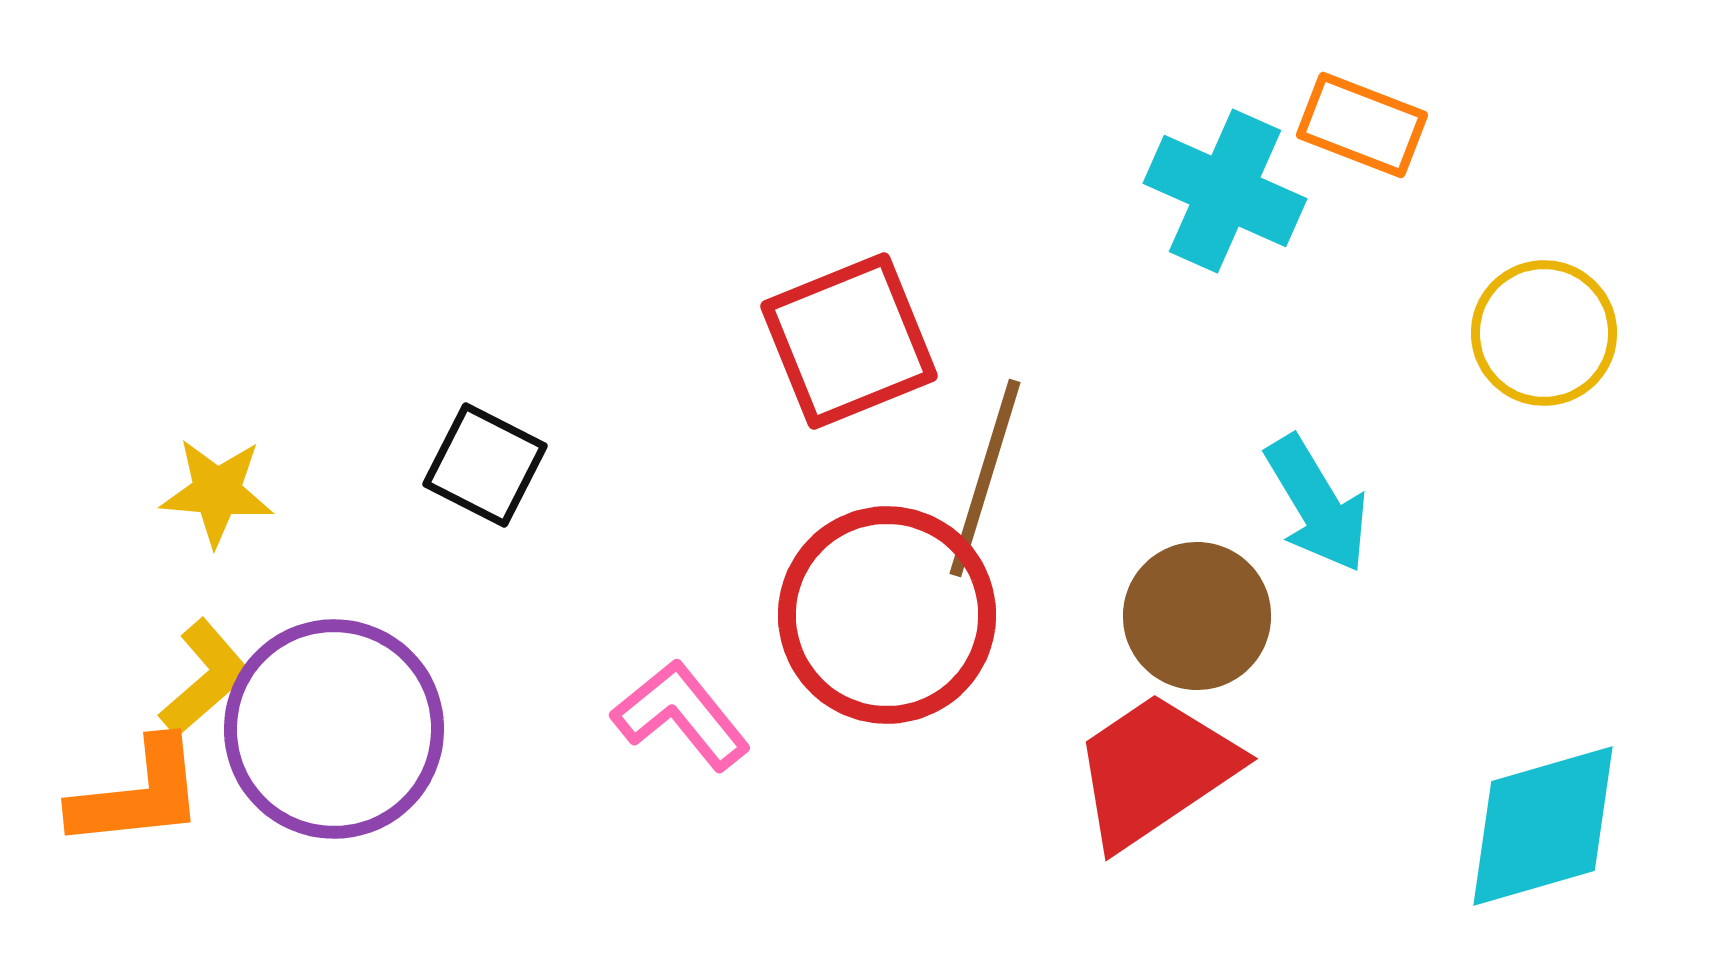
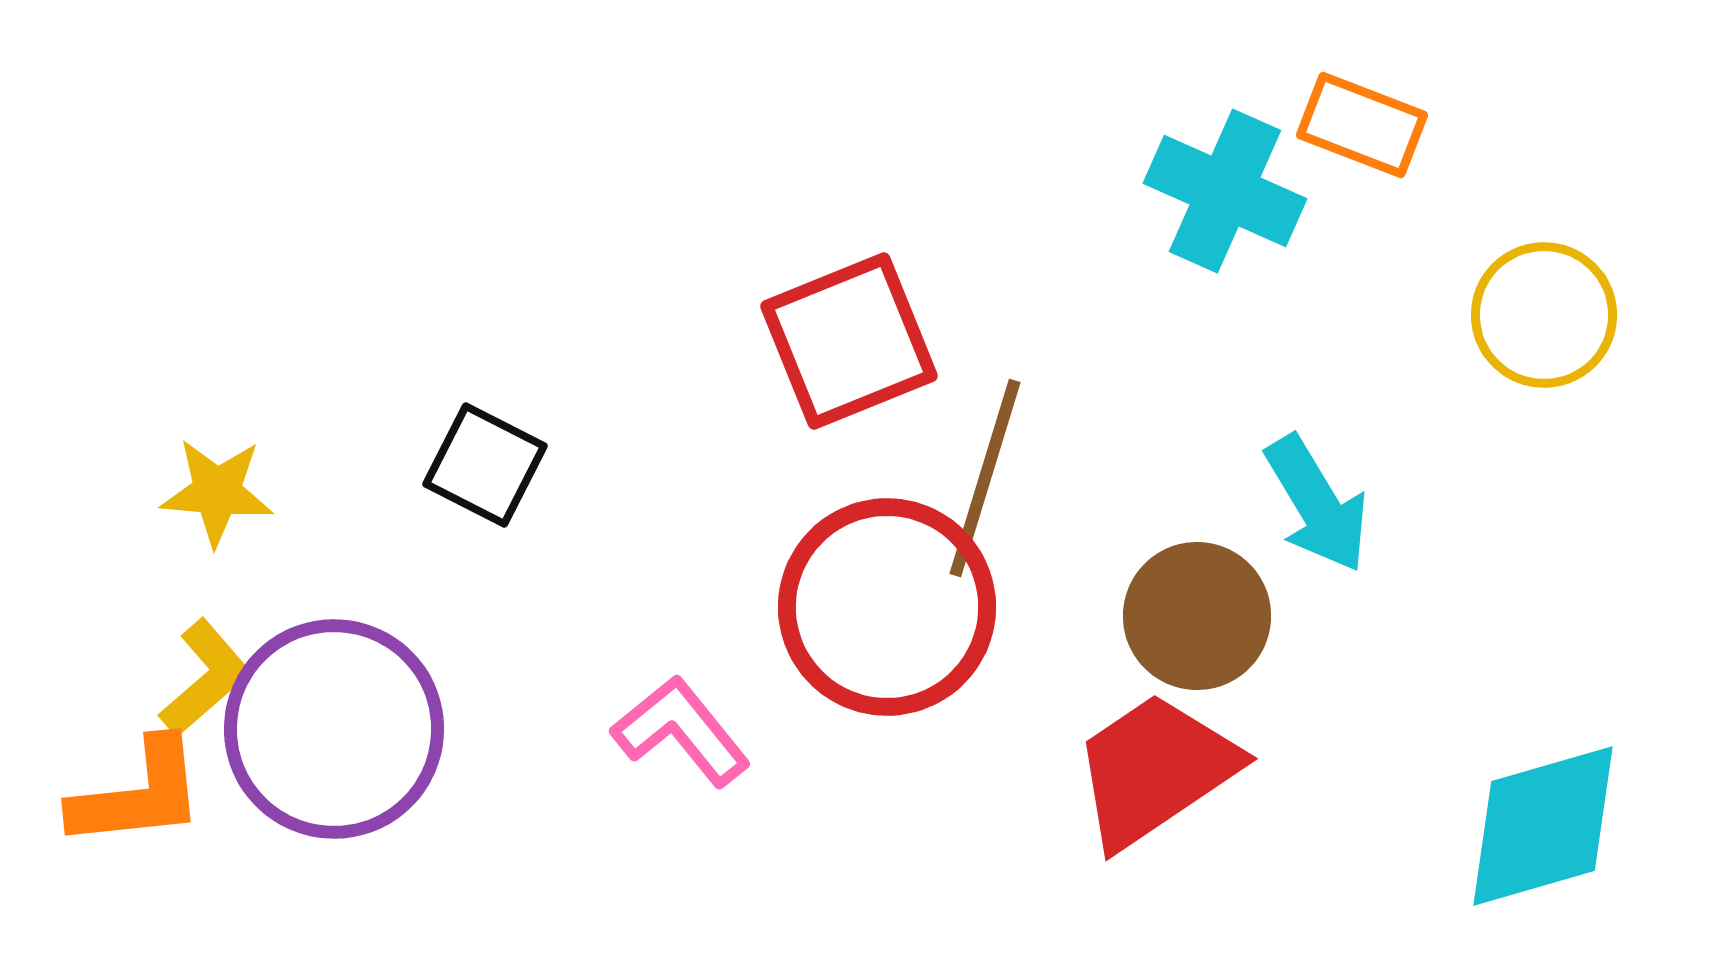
yellow circle: moved 18 px up
red circle: moved 8 px up
pink L-shape: moved 16 px down
